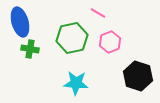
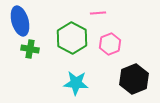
pink line: rotated 35 degrees counterclockwise
blue ellipse: moved 1 px up
green hexagon: rotated 20 degrees counterclockwise
pink hexagon: moved 2 px down
black hexagon: moved 4 px left, 3 px down; rotated 20 degrees clockwise
